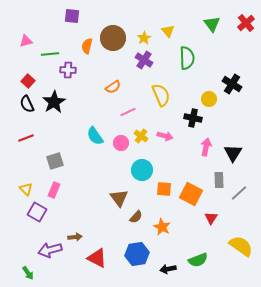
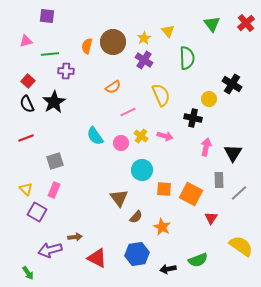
purple square at (72, 16): moved 25 px left
brown circle at (113, 38): moved 4 px down
purple cross at (68, 70): moved 2 px left, 1 px down
